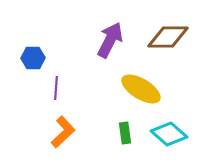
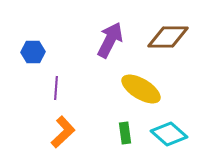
blue hexagon: moved 6 px up
